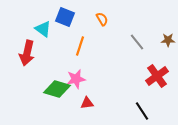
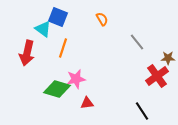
blue square: moved 7 px left
brown star: moved 18 px down
orange line: moved 17 px left, 2 px down
